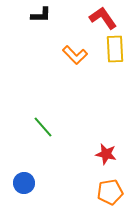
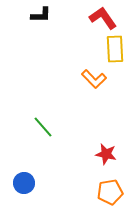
orange L-shape: moved 19 px right, 24 px down
